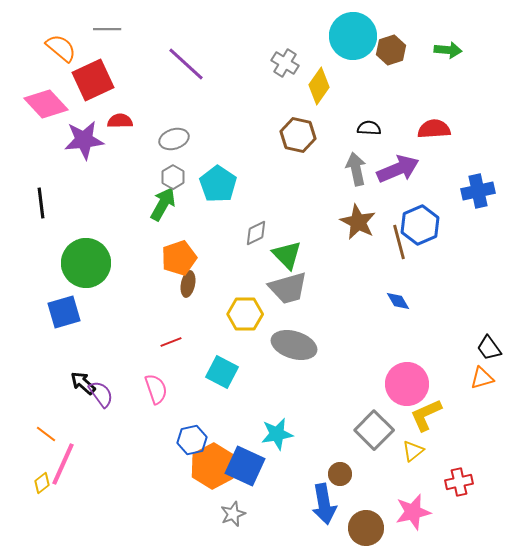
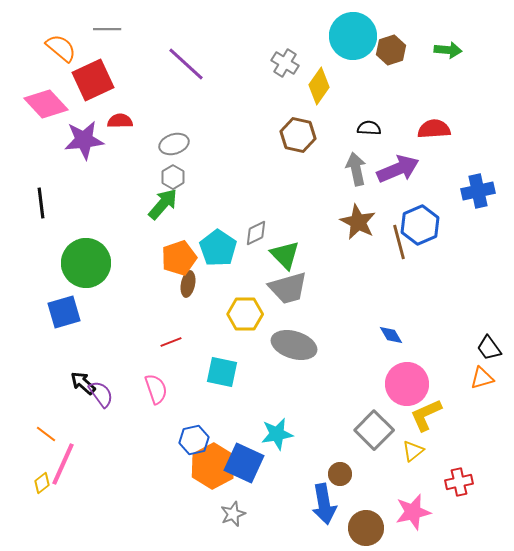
gray ellipse at (174, 139): moved 5 px down
cyan pentagon at (218, 184): moved 64 px down
green arrow at (163, 204): rotated 12 degrees clockwise
green triangle at (287, 255): moved 2 px left
blue diamond at (398, 301): moved 7 px left, 34 px down
cyan square at (222, 372): rotated 16 degrees counterclockwise
blue hexagon at (192, 440): moved 2 px right
blue square at (245, 466): moved 1 px left, 3 px up
